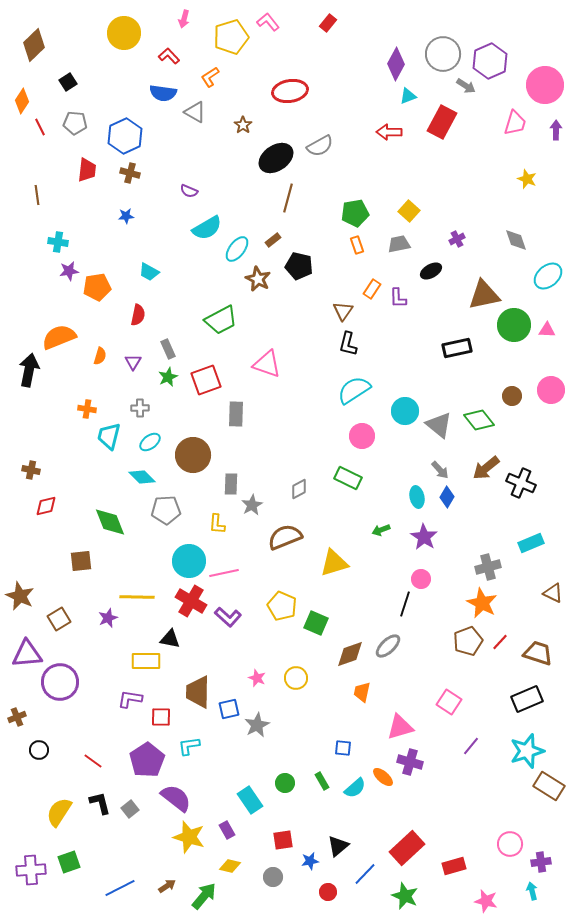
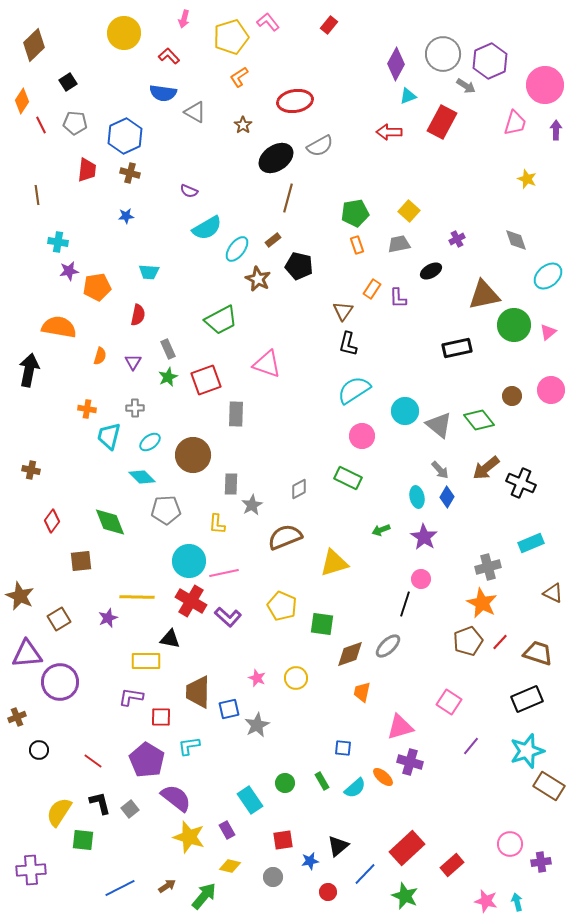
red rectangle at (328, 23): moved 1 px right, 2 px down
orange L-shape at (210, 77): moved 29 px right
red ellipse at (290, 91): moved 5 px right, 10 px down
red line at (40, 127): moved 1 px right, 2 px up
cyan trapezoid at (149, 272): rotated 25 degrees counterclockwise
pink triangle at (547, 330): moved 1 px right, 2 px down; rotated 42 degrees counterclockwise
orange semicircle at (59, 337): moved 10 px up; rotated 32 degrees clockwise
gray cross at (140, 408): moved 5 px left
red diamond at (46, 506): moved 6 px right, 15 px down; rotated 40 degrees counterclockwise
green square at (316, 623): moved 6 px right, 1 px down; rotated 15 degrees counterclockwise
purple L-shape at (130, 699): moved 1 px right, 2 px up
purple pentagon at (147, 760): rotated 8 degrees counterclockwise
green square at (69, 862): moved 14 px right, 22 px up; rotated 25 degrees clockwise
red rectangle at (454, 866): moved 2 px left, 1 px up; rotated 25 degrees counterclockwise
cyan arrow at (532, 891): moved 15 px left, 11 px down
